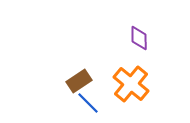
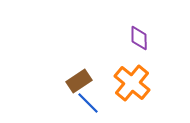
orange cross: moved 1 px right, 1 px up
